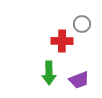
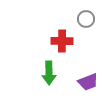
gray circle: moved 4 px right, 5 px up
purple trapezoid: moved 9 px right, 2 px down
